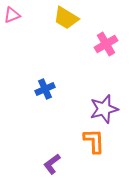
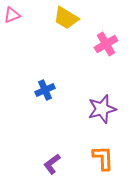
blue cross: moved 1 px down
purple star: moved 2 px left
orange L-shape: moved 9 px right, 17 px down
